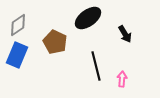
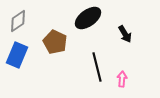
gray diamond: moved 4 px up
black line: moved 1 px right, 1 px down
